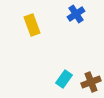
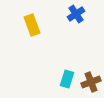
cyan rectangle: moved 3 px right; rotated 18 degrees counterclockwise
